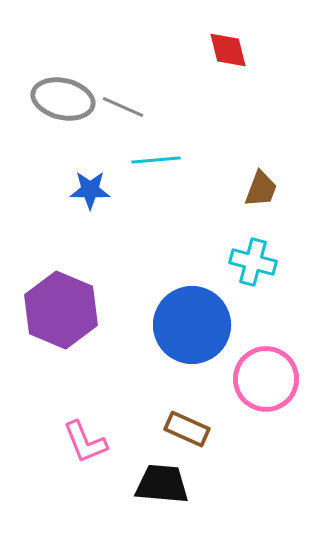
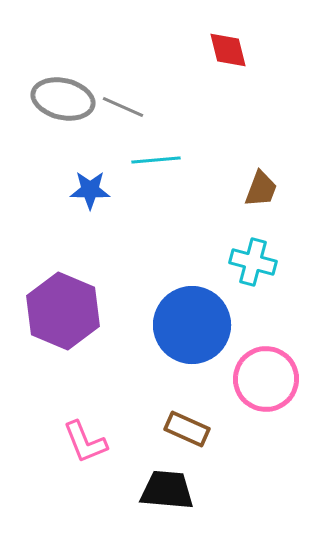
purple hexagon: moved 2 px right, 1 px down
black trapezoid: moved 5 px right, 6 px down
